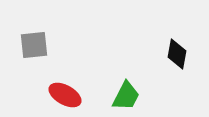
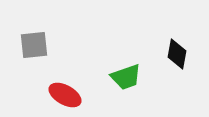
green trapezoid: moved 19 px up; rotated 44 degrees clockwise
